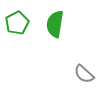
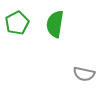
gray semicircle: rotated 30 degrees counterclockwise
